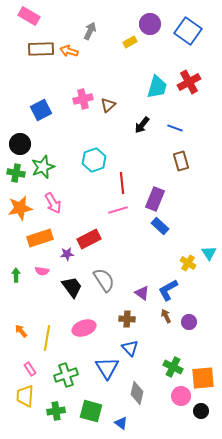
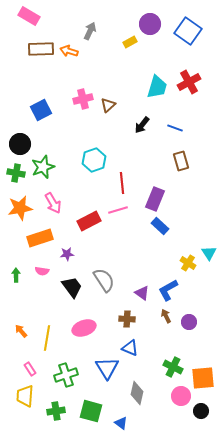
red rectangle at (89, 239): moved 18 px up
blue triangle at (130, 348): rotated 24 degrees counterclockwise
